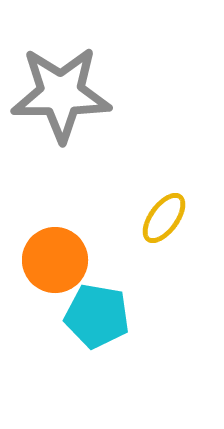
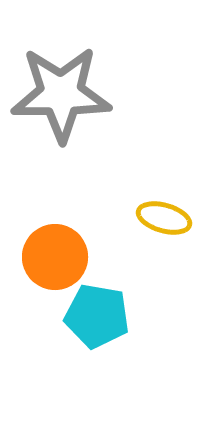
yellow ellipse: rotated 70 degrees clockwise
orange circle: moved 3 px up
